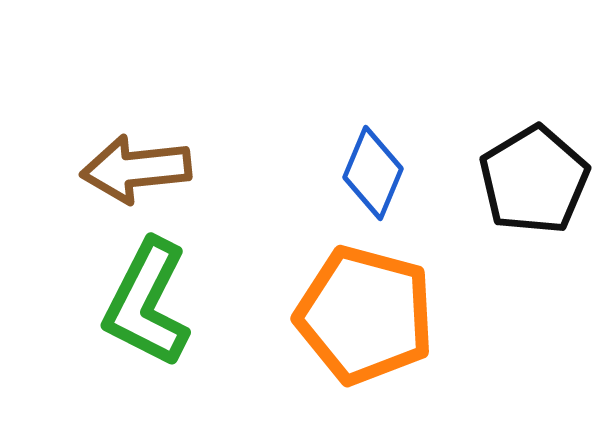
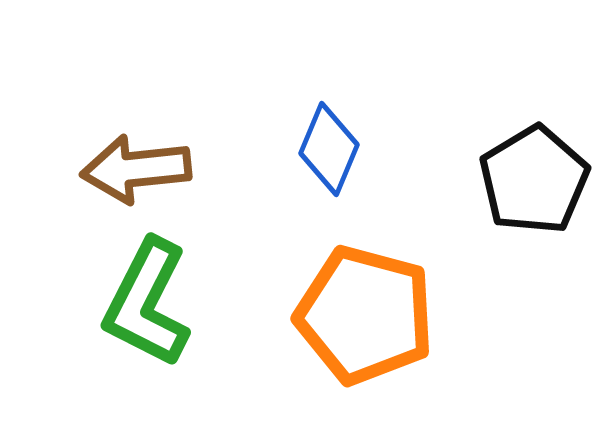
blue diamond: moved 44 px left, 24 px up
